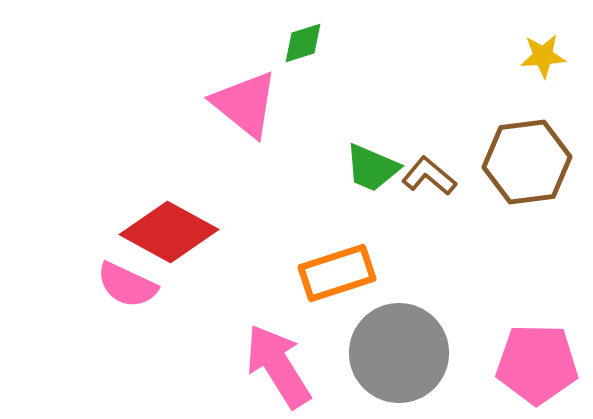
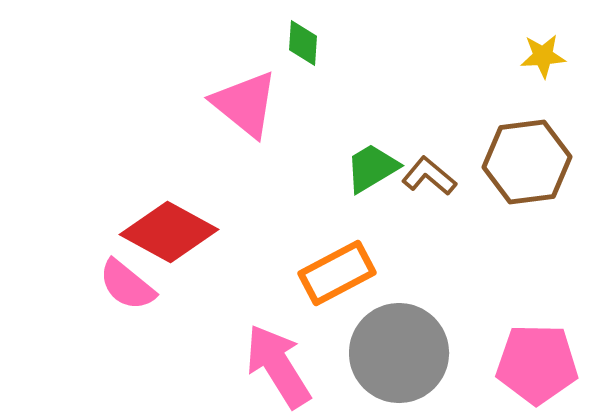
green diamond: rotated 69 degrees counterclockwise
green trapezoid: rotated 126 degrees clockwise
orange rectangle: rotated 10 degrees counterclockwise
pink semicircle: rotated 14 degrees clockwise
